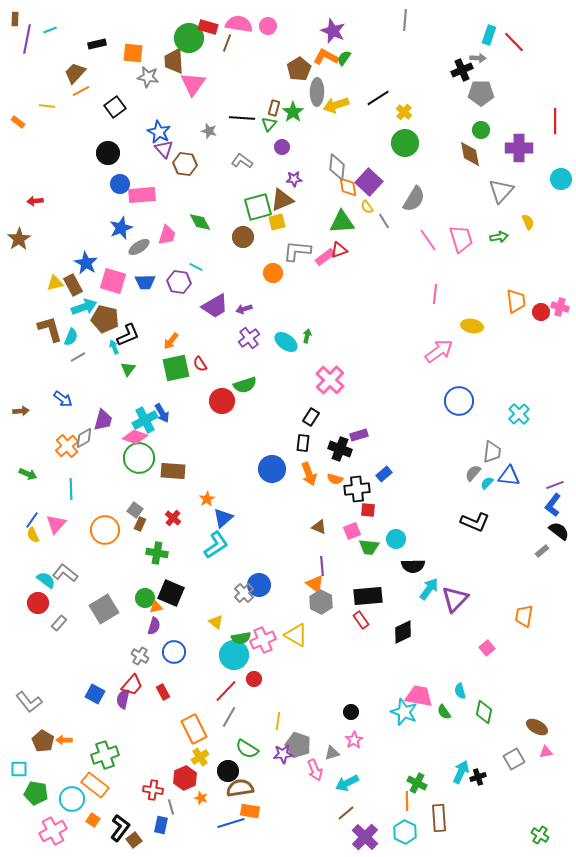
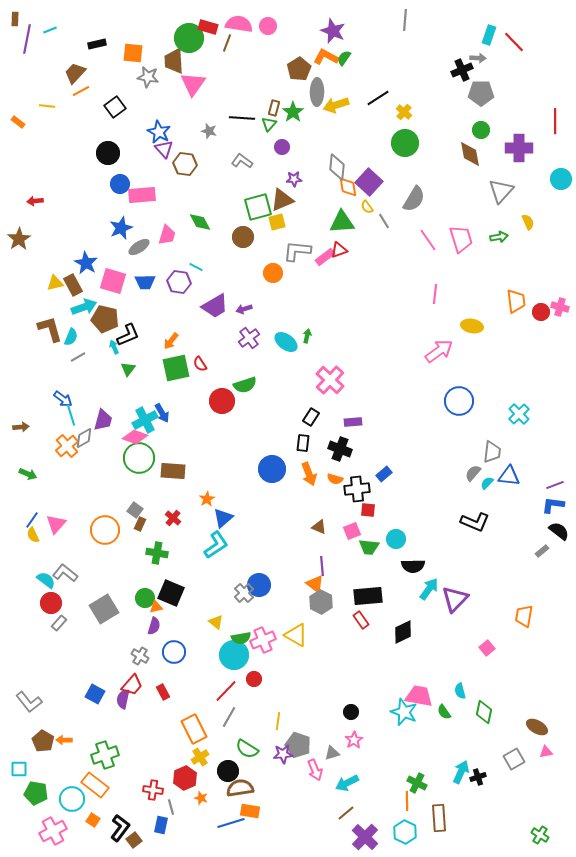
brown arrow at (21, 411): moved 16 px down
purple rectangle at (359, 435): moved 6 px left, 13 px up; rotated 12 degrees clockwise
cyan line at (71, 489): moved 74 px up; rotated 15 degrees counterclockwise
blue L-shape at (553, 505): rotated 60 degrees clockwise
red circle at (38, 603): moved 13 px right
